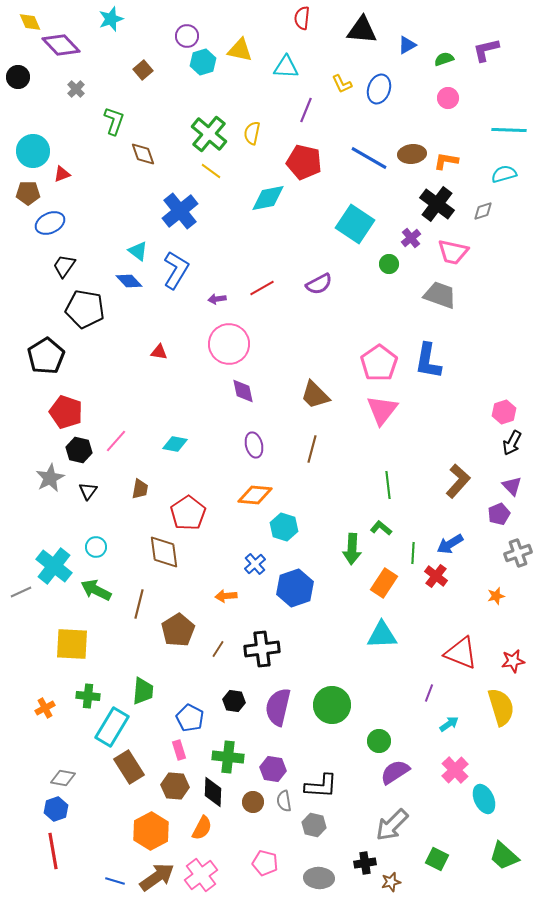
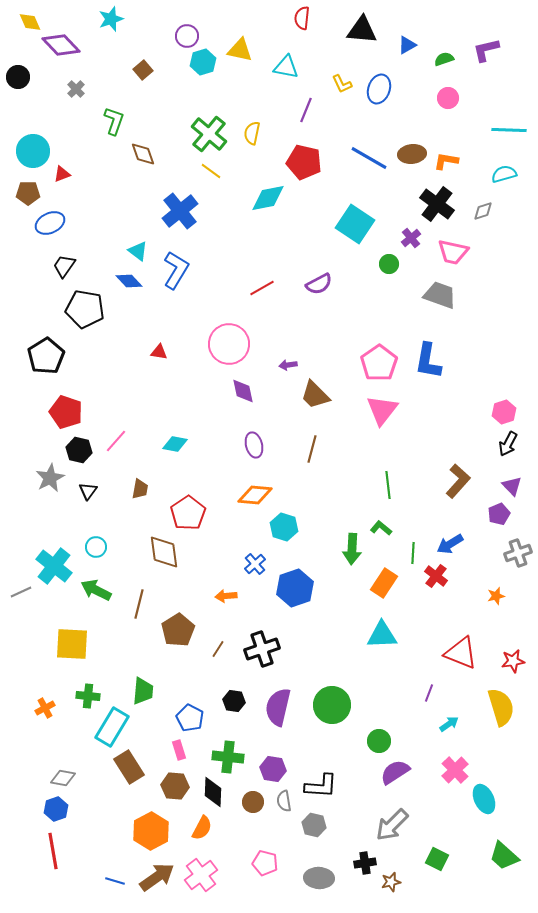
cyan triangle at (286, 67): rotated 8 degrees clockwise
purple arrow at (217, 299): moved 71 px right, 66 px down
black arrow at (512, 443): moved 4 px left, 1 px down
black cross at (262, 649): rotated 12 degrees counterclockwise
